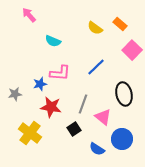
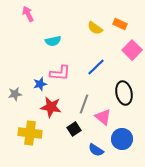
pink arrow: moved 1 px left, 1 px up; rotated 14 degrees clockwise
orange rectangle: rotated 16 degrees counterclockwise
cyan semicircle: rotated 35 degrees counterclockwise
black ellipse: moved 1 px up
gray line: moved 1 px right
yellow cross: rotated 30 degrees counterclockwise
blue semicircle: moved 1 px left, 1 px down
